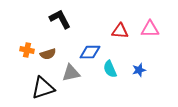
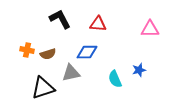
red triangle: moved 22 px left, 7 px up
blue diamond: moved 3 px left
cyan semicircle: moved 5 px right, 10 px down
